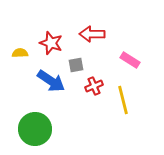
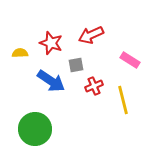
red arrow: moved 1 px left, 1 px down; rotated 25 degrees counterclockwise
